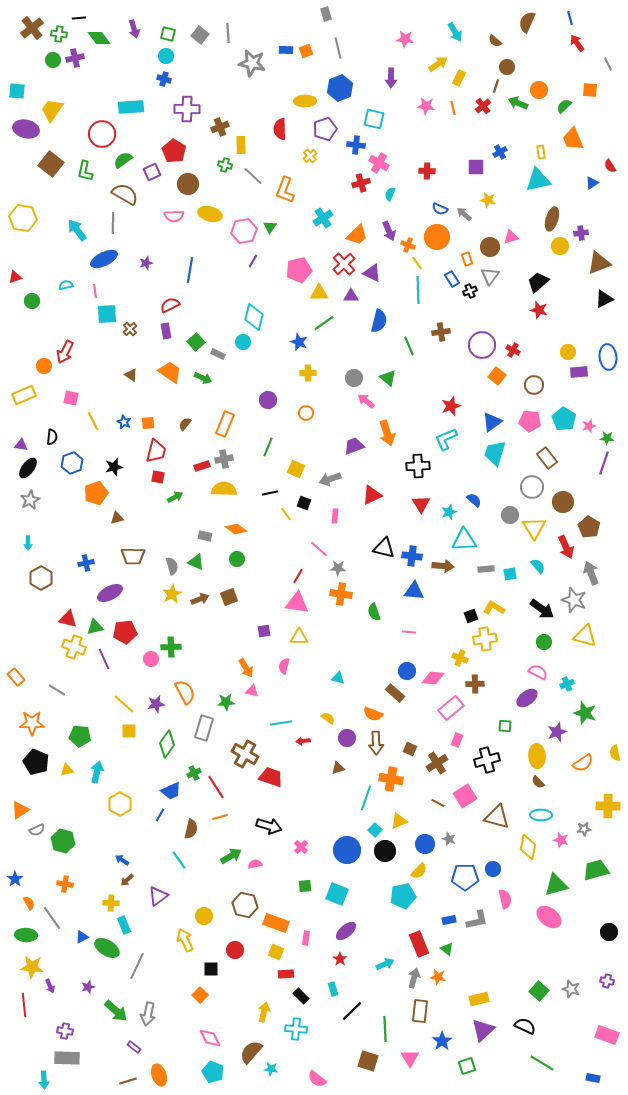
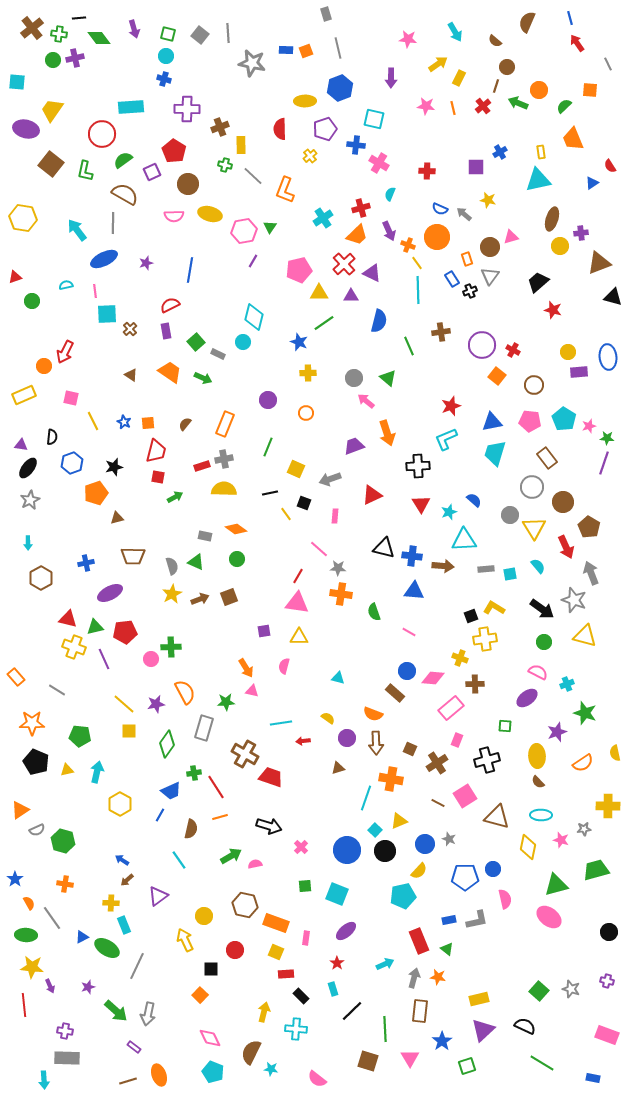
pink star at (405, 39): moved 3 px right
cyan square at (17, 91): moved 9 px up
red cross at (361, 183): moved 25 px down
black triangle at (604, 299): moved 9 px right, 2 px up; rotated 42 degrees clockwise
red star at (539, 310): moved 14 px right
blue triangle at (492, 422): rotated 25 degrees clockwise
pink line at (409, 632): rotated 24 degrees clockwise
green cross at (194, 773): rotated 16 degrees clockwise
red rectangle at (419, 944): moved 3 px up
red star at (340, 959): moved 3 px left, 4 px down
brown semicircle at (251, 1052): rotated 15 degrees counterclockwise
